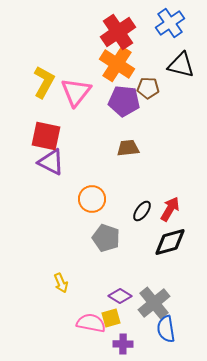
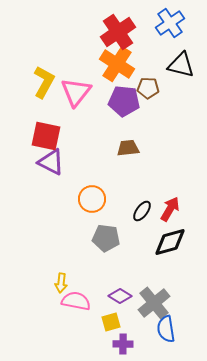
gray pentagon: rotated 12 degrees counterclockwise
yellow arrow: rotated 30 degrees clockwise
yellow square: moved 4 px down
pink semicircle: moved 15 px left, 22 px up
